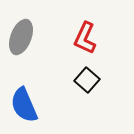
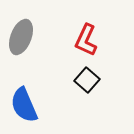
red L-shape: moved 1 px right, 2 px down
